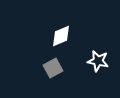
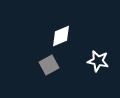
gray square: moved 4 px left, 3 px up
